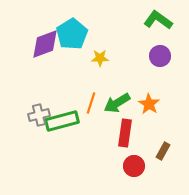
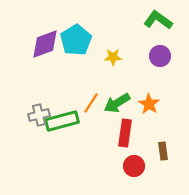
cyan pentagon: moved 4 px right, 6 px down
yellow star: moved 13 px right, 1 px up
orange line: rotated 15 degrees clockwise
brown rectangle: rotated 36 degrees counterclockwise
